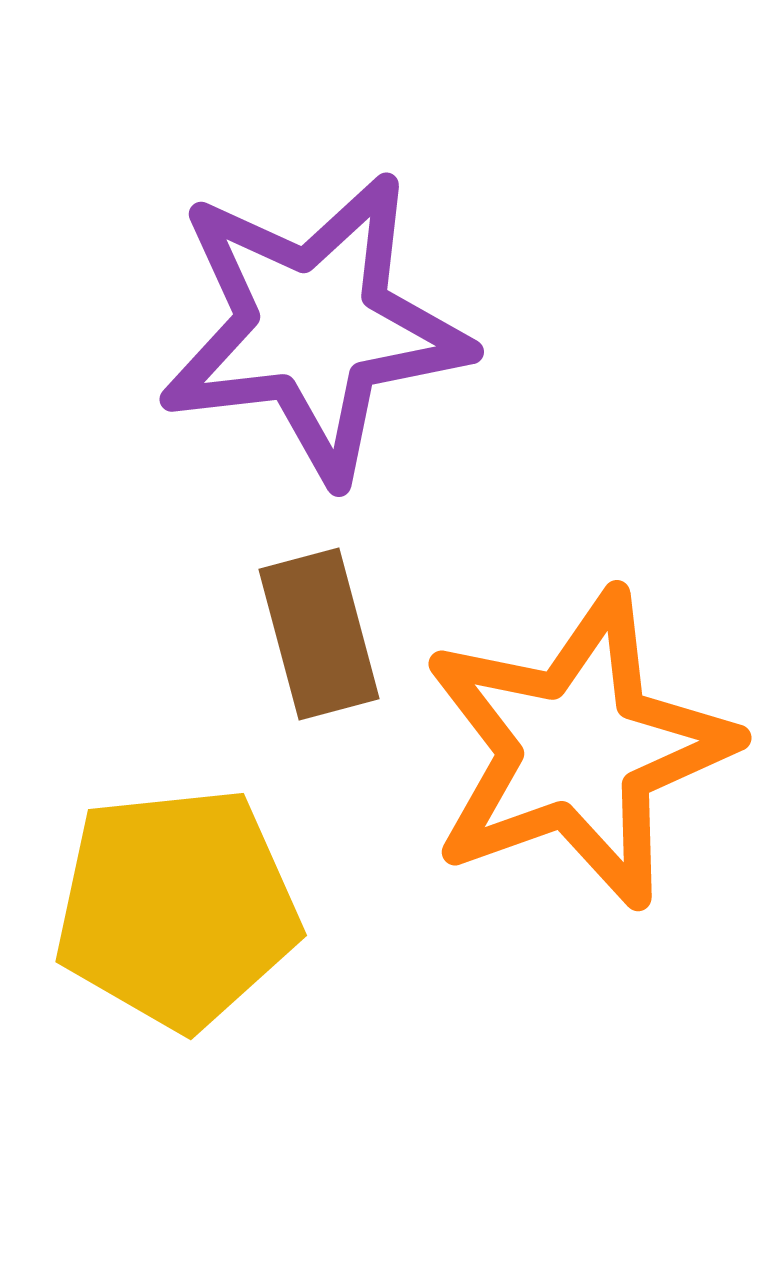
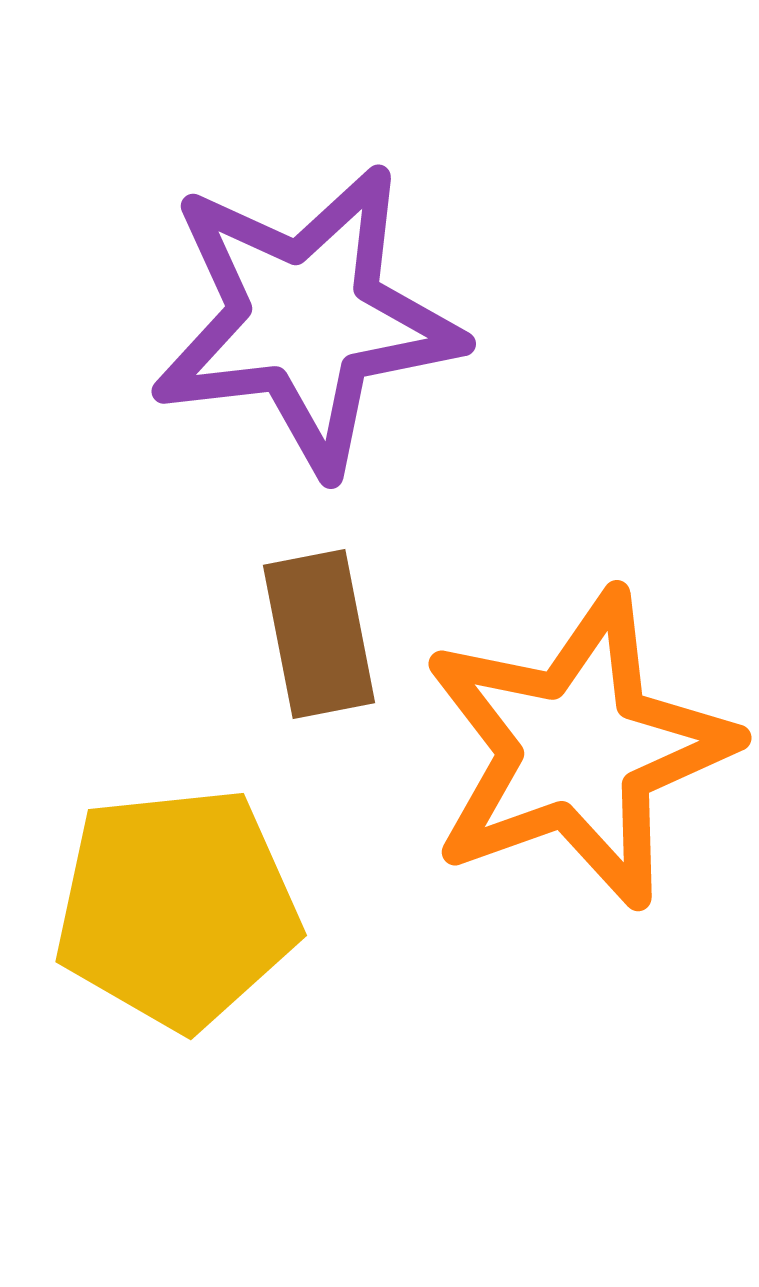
purple star: moved 8 px left, 8 px up
brown rectangle: rotated 4 degrees clockwise
